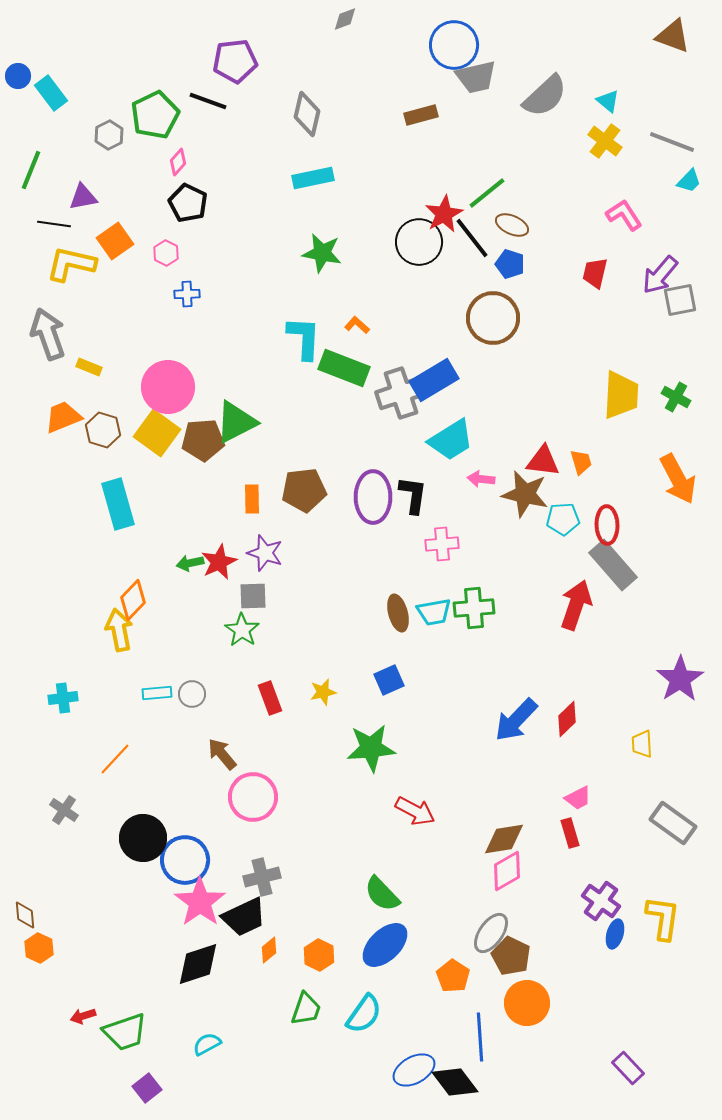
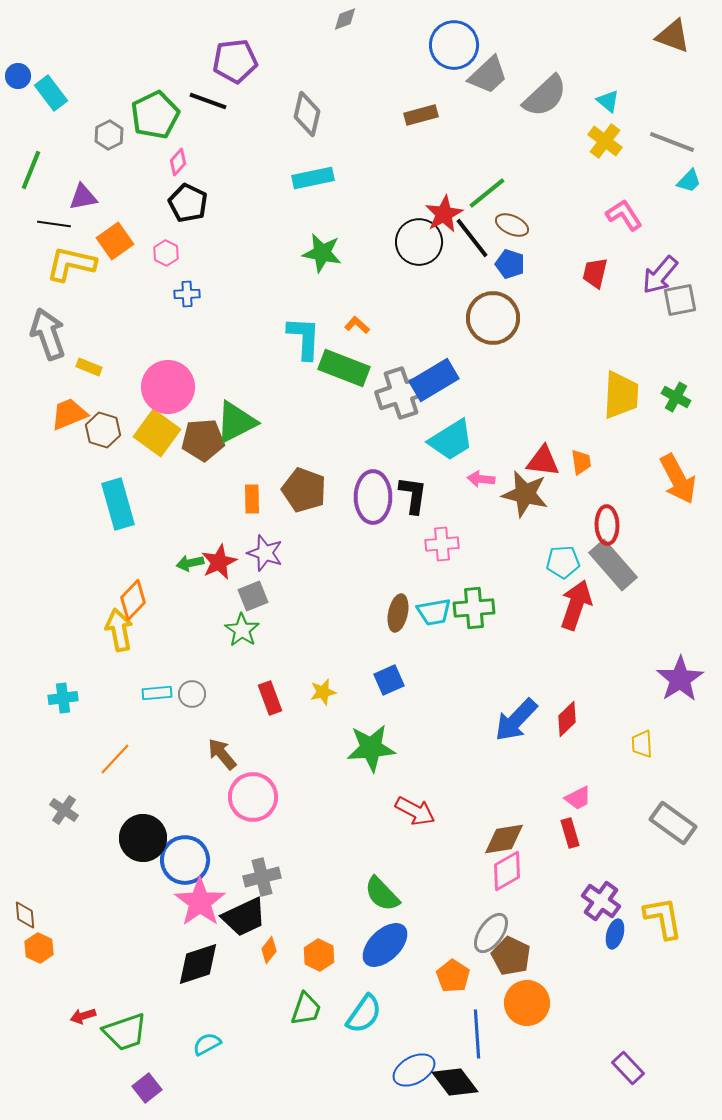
gray trapezoid at (476, 77): moved 12 px right, 2 px up; rotated 30 degrees counterclockwise
orange trapezoid at (63, 417): moved 6 px right, 3 px up
orange trapezoid at (581, 462): rotated 8 degrees clockwise
brown pentagon at (304, 490): rotated 27 degrees clockwise
cyan pentagon at (563, 519): moved 43 px down
gray square at (253, 596): rotated 20 degrees counterclockwise
brown ellipse at (398, 613): rotated 27 degrees clockwise
yellow L-shape at (663, 918): rotated 18 degrees counterclockwise
orange diamond at (269, 950): rotated 12 degrees counterclockwise
blue line at (480, 1037): moved 3 px left, 3 px up
